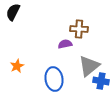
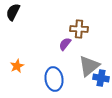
purple semicircle: rotated 40 degrees counterclockwise
blue cross: moved 3 px up
